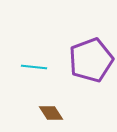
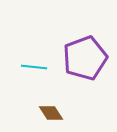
purple pentagon: moved 6 px left, 2 px up
